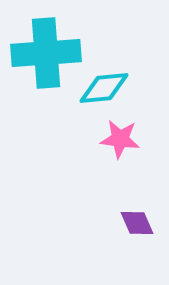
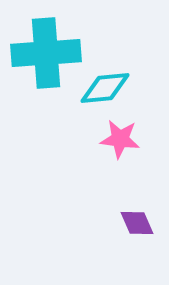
cyan diamond: moved 1 px right
